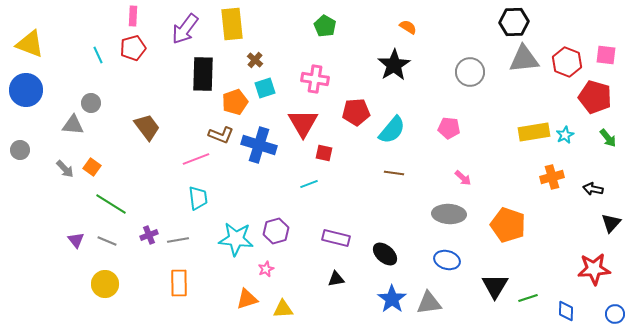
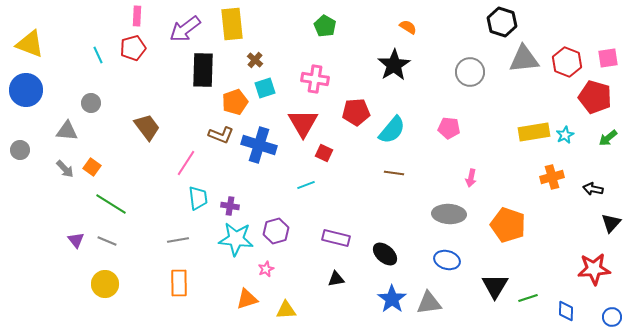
pink rectangle at (133, 16): moved 4 px right
black hexagon at (514, 22): moved 12 px left; rotated 20 degrees clockwise
purple arrow at (185, 29): rotated 16 degrees clockwise
pink square at (606, 55): moved 2 px right, 3 px down; rotated 15 degrees counterclockwise
black rectangle at (203, 74): moved 4 px up
gray triangle at (73, 125): moved 6 px left, 6 px down
green arrow at (608, 138): rotated 90 degrees clockwise
red square at (324, 153): rotated 12 degrees clockwise
pink line at (196, 159): moved 10 px left, 4 px down; rotated 36 degrees counterclockwise
pink arrow at (463, 178): moved 8 px right; rotated 60 degrees clockwise
cyan line at (309, 184): moved 3 px left, 1 px down
purple cross at (149, 235): moved 81 px right, 29 px up; rotated 30 degrees clockwise
yellow triangle at (283, 309): moved 3 px right, 1 px down
blue circle at (615, 314): moved 3 px left, 3 px down
